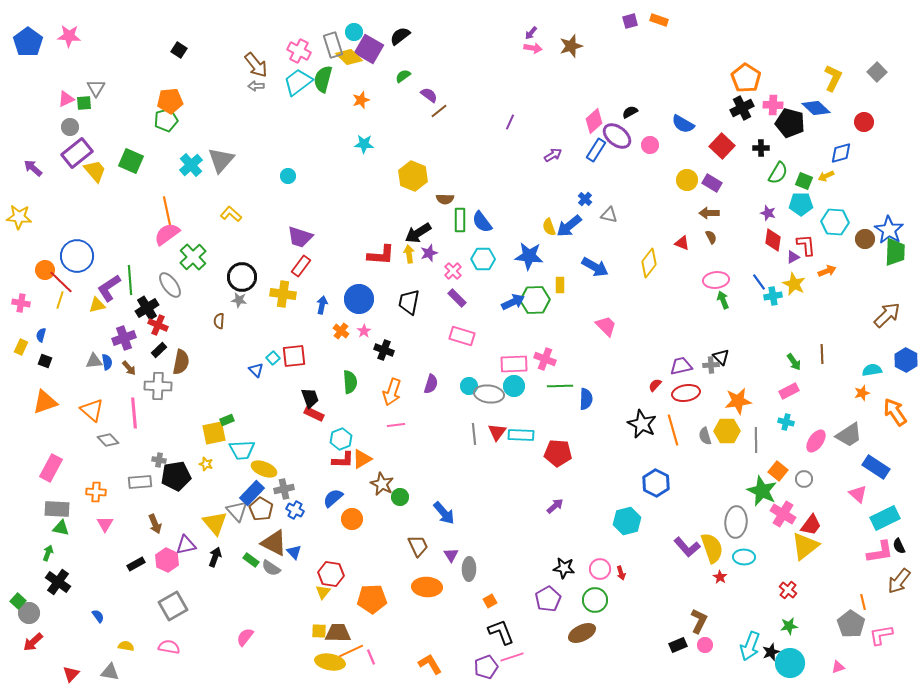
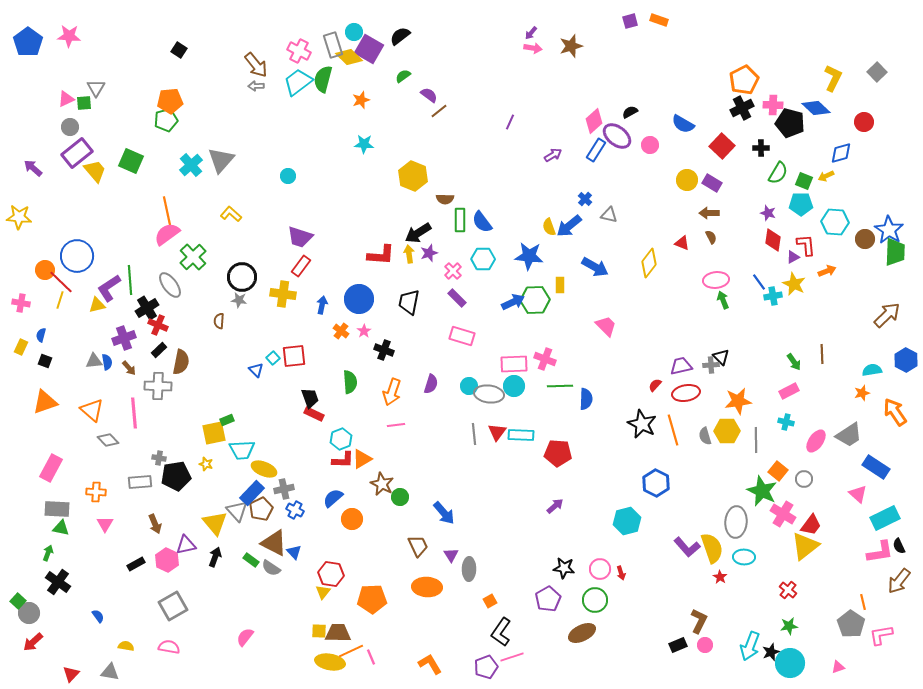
orange pentagon at (746, 78): moved 2 px left, 2 px down; rotated 12 degrees clockwise
gray cross at (159, 460): moved 2 px up
brown pentagon at (261, 509): rotated 15 degrees clockwise
black L-shape at (501, 632): rotated 124 degrees counterclockwise
